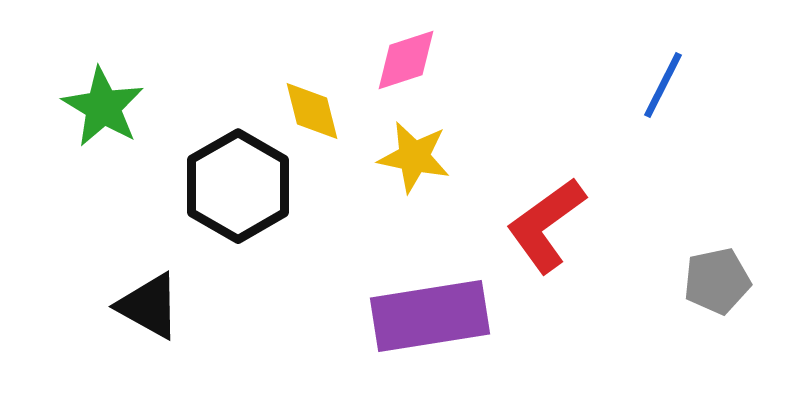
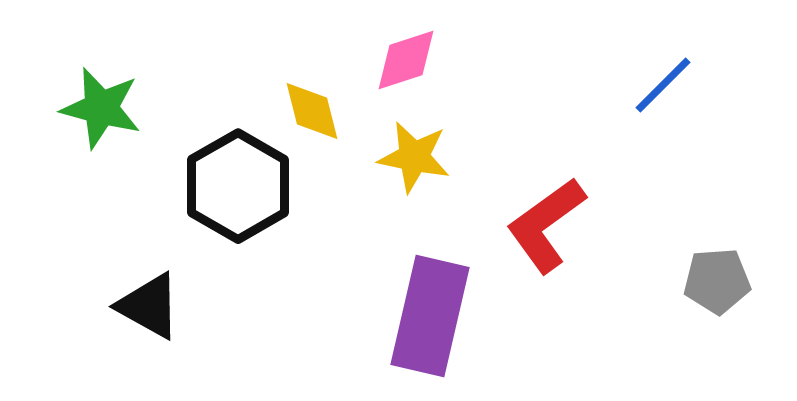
blue line: rotated 18 degrees clockwise
green star: moved 2 px left, 1 px down; rotated 16 degrees counterclockwise
gray pentagon: rotated 8 degrees clockwise
purple rectangle: rotated 68 degrees counterclockwise
